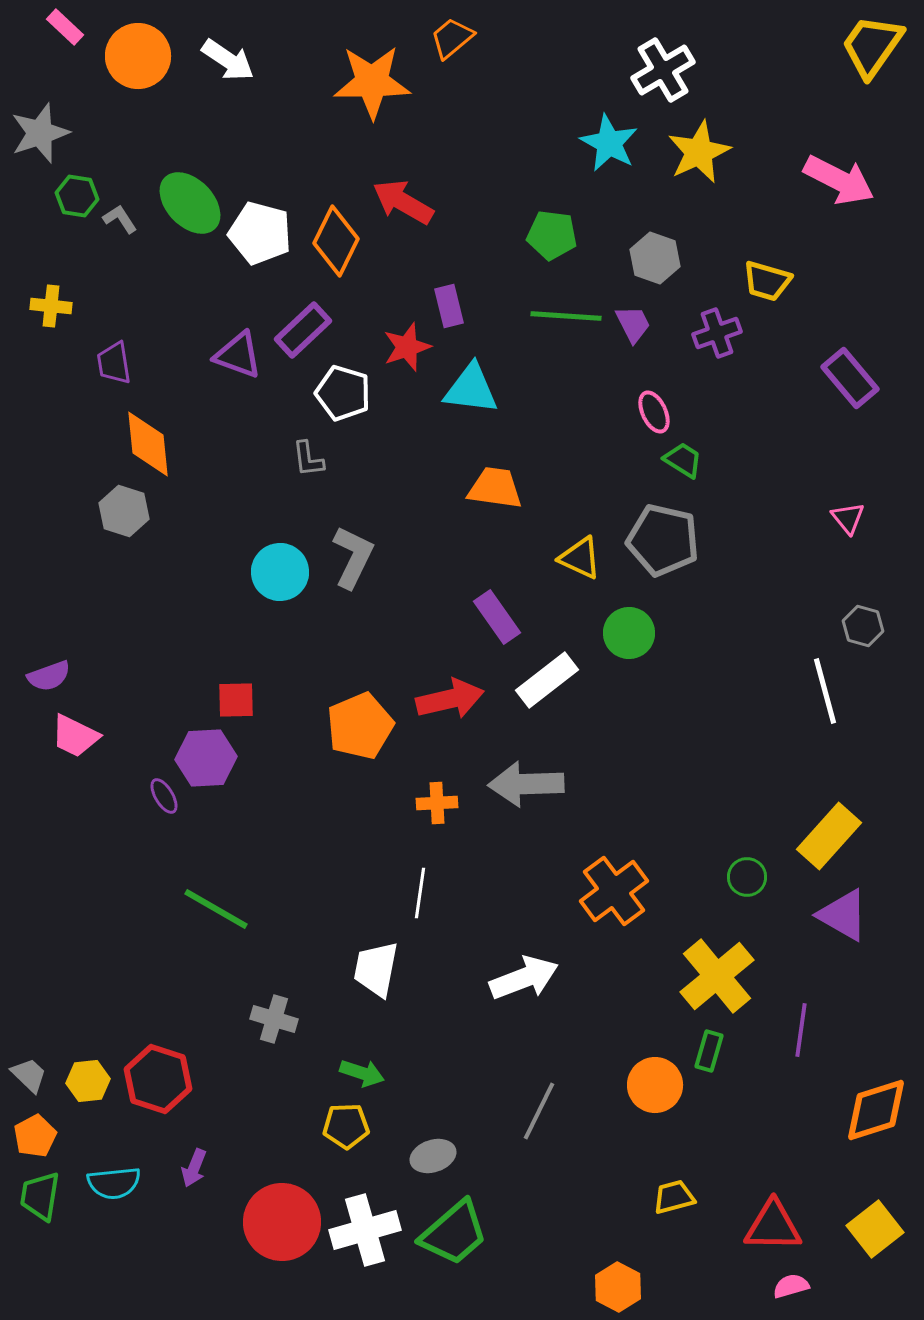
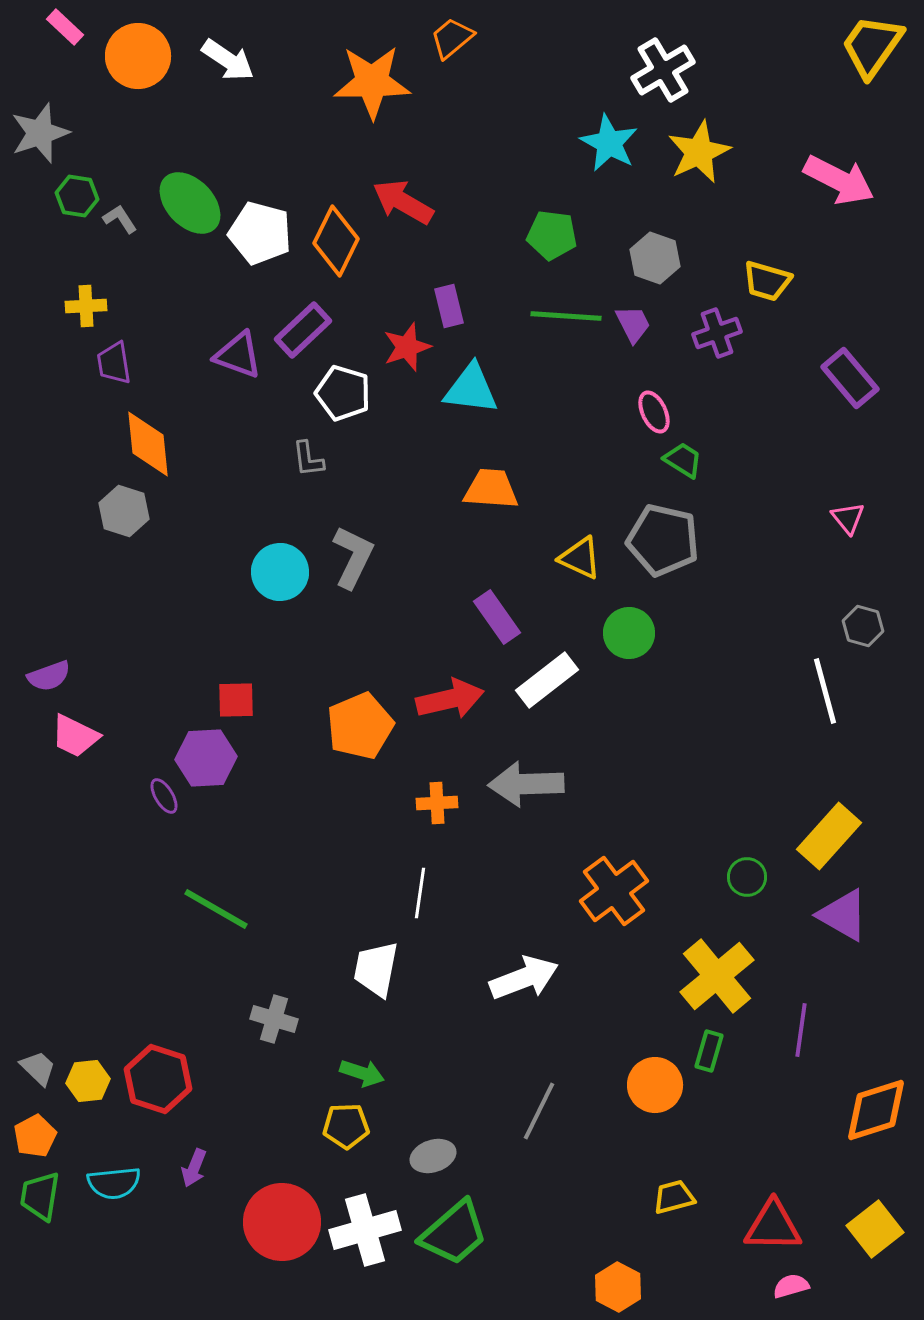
yellow cross at (51, 306): moved 35 px right; rotated 9 degrees counterclockwise
orange trapezoid at (495, 488): moved 4 px left, 1 px down; rotated 4 degrees counterclockwise
gray trapezoid at (29, 1075): moved 9 px right, 7 px up
